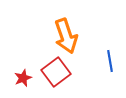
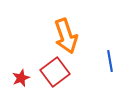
red square: moved 1 px left
red star: moved 2 px left
